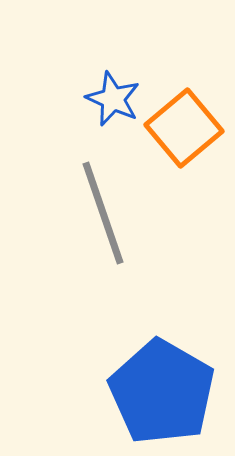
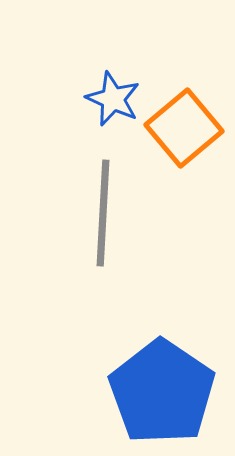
gray line: rotated 22 degrees clockwise
blue pentagon: rotated 4 degrees clockwise
